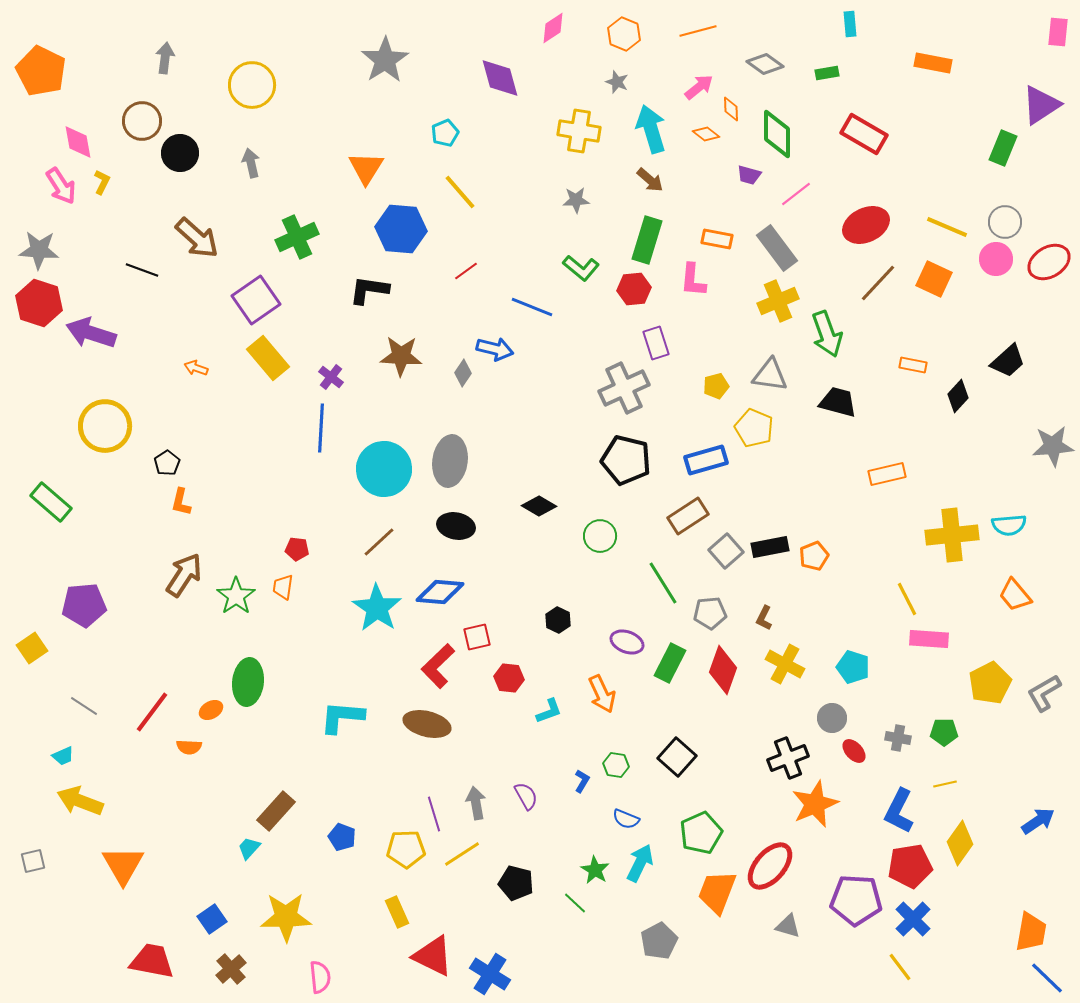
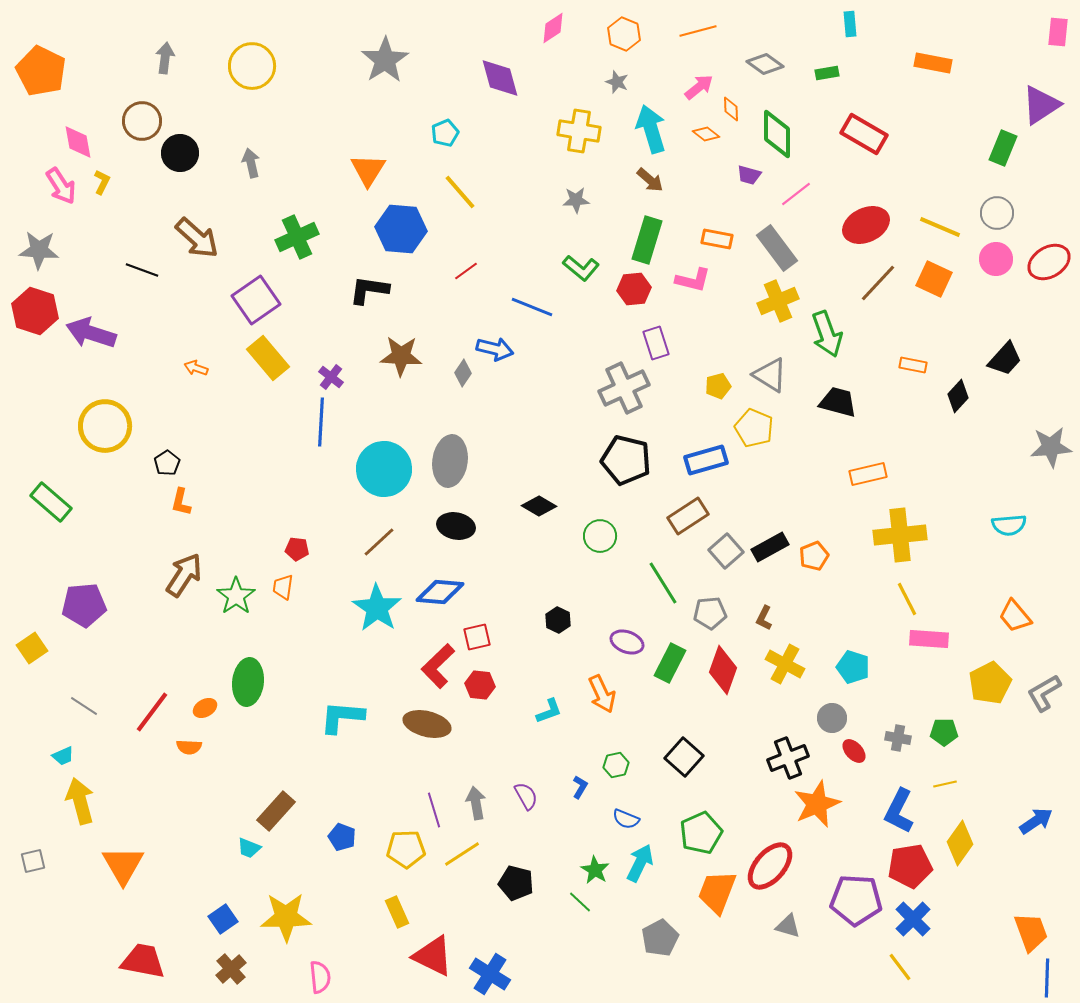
yellow circle at (252, 85): moved 19 px up
orange triangle at (366, 168): moved 2 px right, 2 px down
gray circle at (1005, 222): moved 8 px left, 9 px up
yellow line at (947, 227): moved 7 px left
pink L-shape at (693, 280): rotated 81 degrees counterclockwise
red hexagon at (39, 303): moved 4 px left, 8 px down
black trapezoid at (1008, 361): moved 3 px left, 2 px up; rotated 6 degrees counterclockwise
gray triangle at (770, 375): rotated 24 degrees clockwise
yellow pentagon at (716, 386): moved 2 px right
blue line at (321, 428): moved 6 px up
gray star at (1053, 446): moved 2 px left, 1 px down
orange rectangle at (887, 474): moved 19 px left
yellow cross at (952, 535): moved 52 px left
black rectangle at (770, 547): rotated 18 degrees counterclockwise
orange trapezoid at (1015, 595): moved 21 px down
red hexagon at (509, 678): moved 29 px left, 7 px down
orange ellipse at (211, 710): moved 6 px left, 2 px up
black square at (677, 757): moved 7 px right
green hexagon at (616, 765): rotated 20 degrees counterclockwise
blue L-shape at (582, 781): moved 2 px left, 6 px down
yellow arrow at (80, 801): rotated 54 degrees clockwise
orange star at (815, 804): moved 2 px right
purple line at (434, 814): moved 4 px up
blue arrow at (1038, 821): moved 2 px left
cyan trapezoid at (249, 848): rotated 110 degrees counterclockwise
green line at (575, 903): moved 5 px right, 1 px up
blue square at (212, 919): moved 11 px right
orange trapezoid at (1031, 932): rotated 30 degrees counterclockwise
gray pentagon at (659, 941): moved 1 px right, 3 px up
red trapezoid at (152, 961): moved 9 px left
blue line at (1047, 978): rotated 48 degrees clockwise
